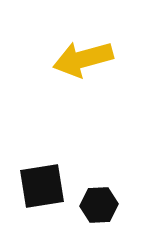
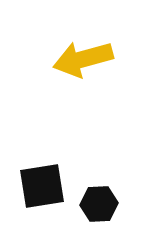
black hexagon: moved 1 px up
